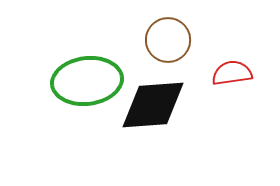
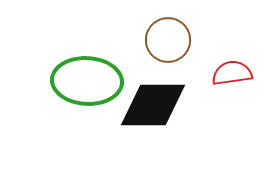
green ellipse: rotated 10 degrees clockwise
black diamond: rotated 4 degrees clockwise
